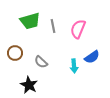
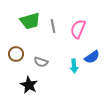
brown circle: moved 1 px right, 1 px down
gray semicircle: rotated 24 degrees counterclockwise
